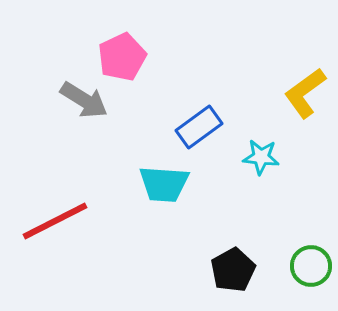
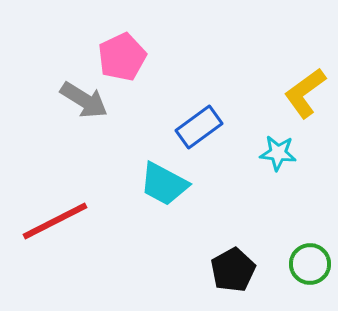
cyan star: moved 17 px right, 4 px up
cyan trapezoid: rotated 24 degrees clockwise
green circle: moved 1 px left, 2 px up
